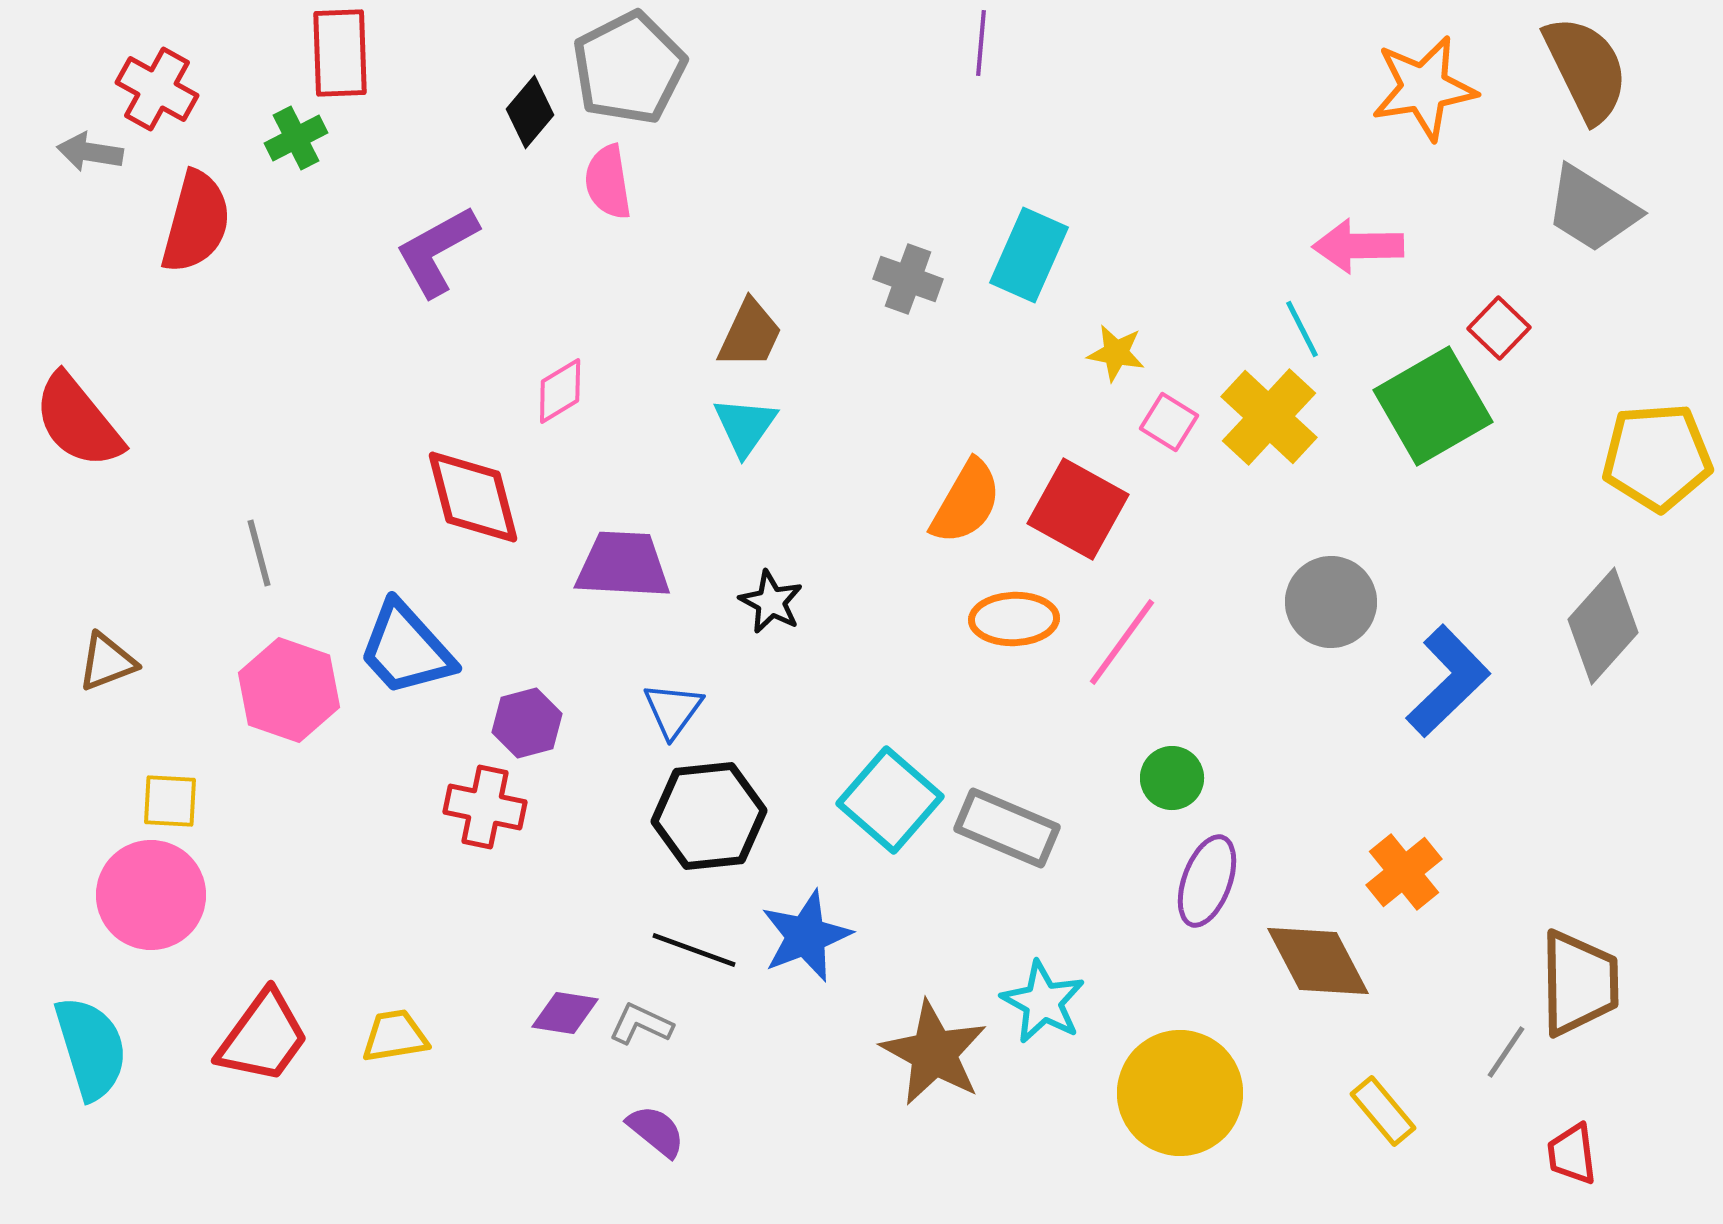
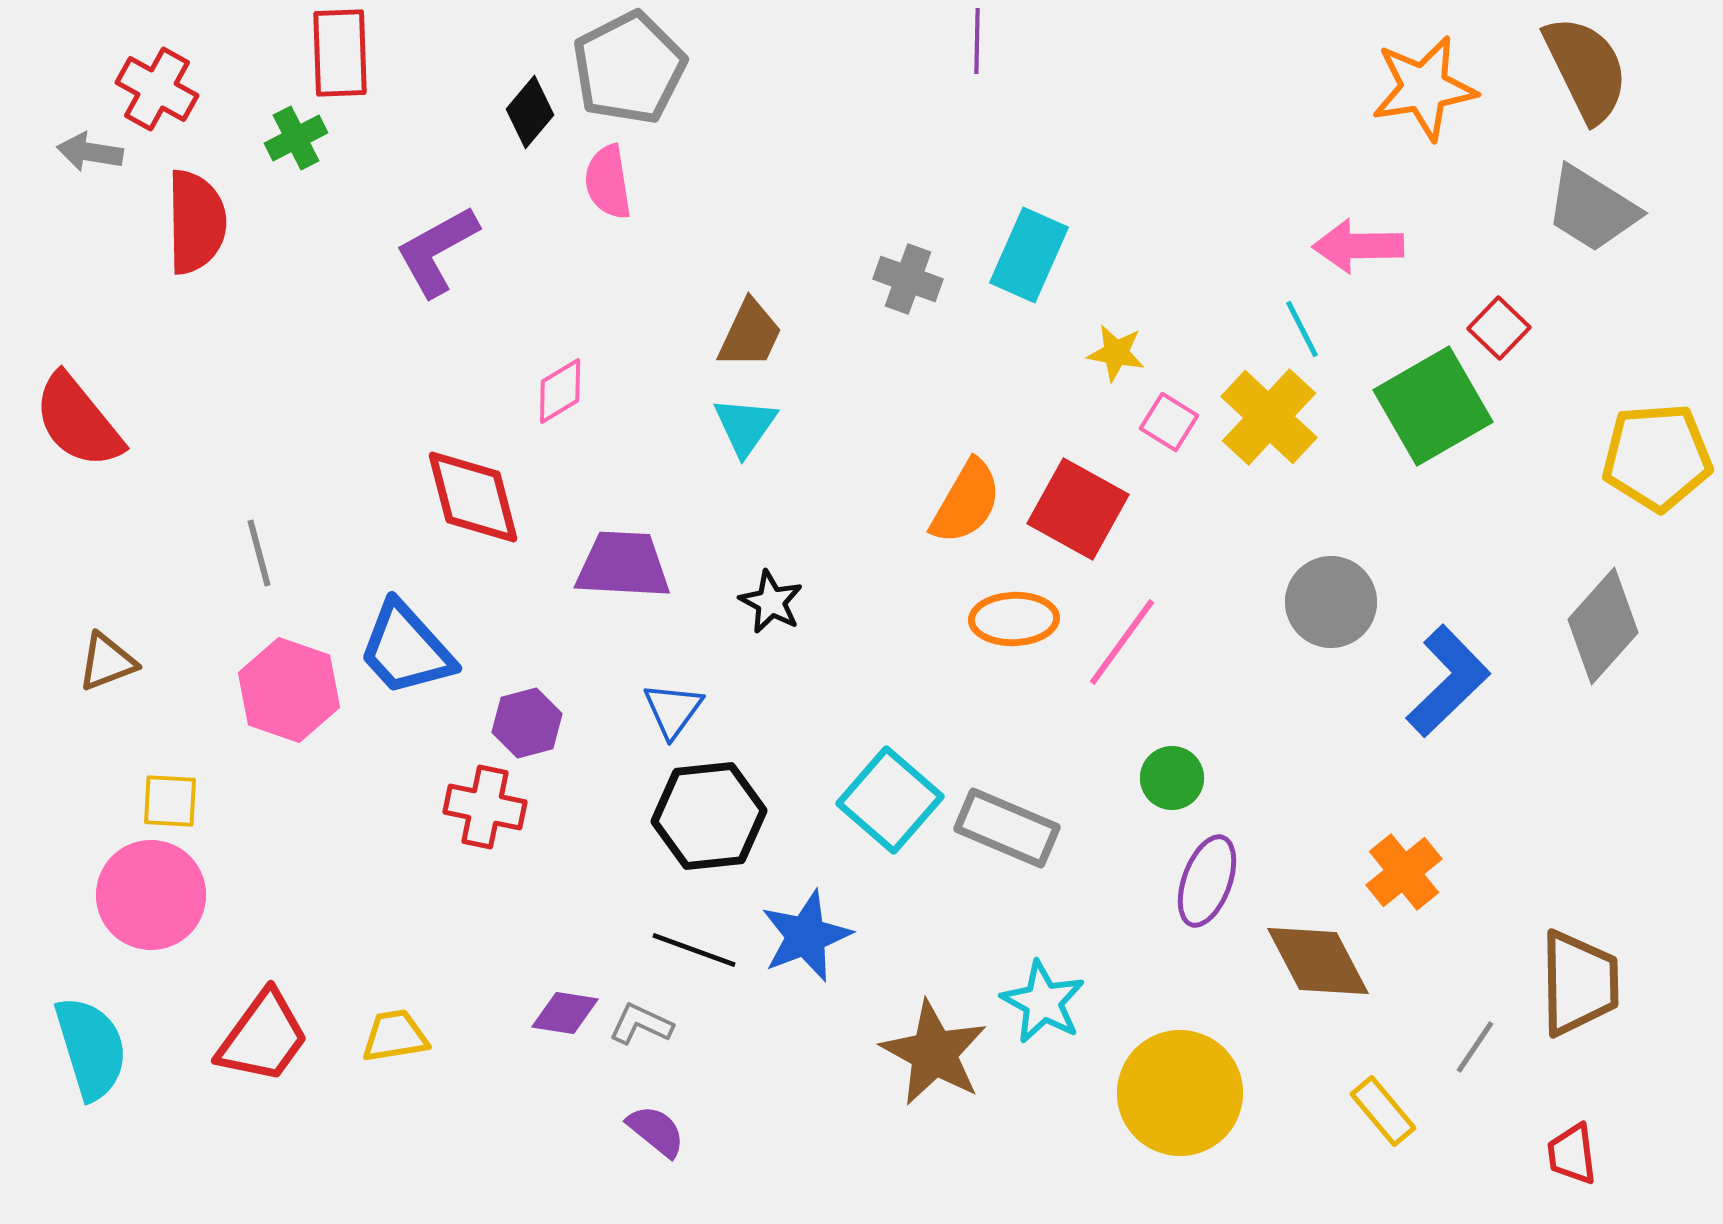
purple line at (981, 43): moved 4 px left, 2 px up; rotated 4 degrees counterclockwise
red semicircle at (196, 222): rotated 16 degrees counterclockwise
gray line at (1506, 1052): moved 31 px left, 5 px up
